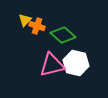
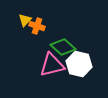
green diamond: moved 12 px down
white hexagon: moved 3 px right, 1 px down
